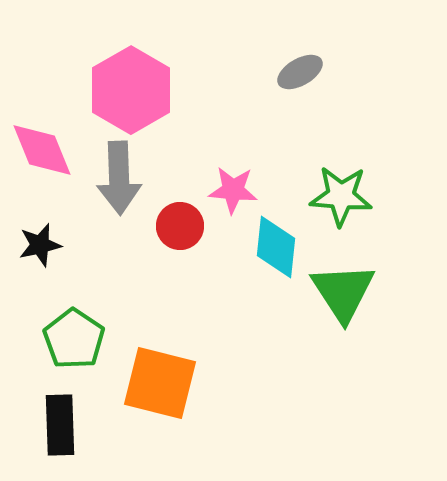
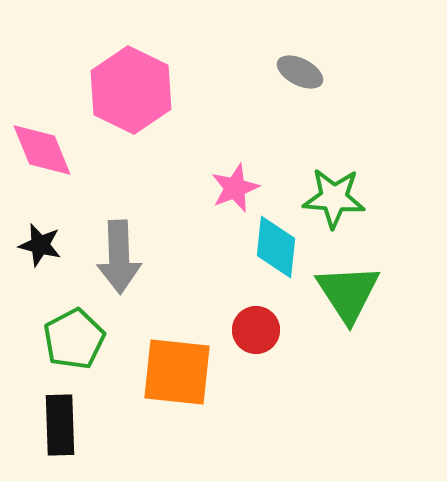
gray ellipse: rotated 57 degrees clockwise
pink hexagon: rotated 4 degrees counterclockwise
gray arrow: moved 79 px down
pink star: moved 2 px right, 2 px up; rotated 27 degrees counterclockwise
green star: moved 7 px left, 2 px down
red circle: moved 76 px right, 104 px down
black star: rotated 27 degrees clockwise
green triangle: moved 5 px right, 1 px down
green pentagon: rotated 10 degrees clockwise
orange square: moved 17 px right, 11 px up; rotated 8 degrees counterclockwise
